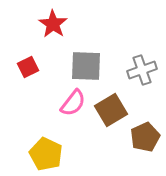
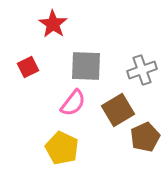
brown square: moved 7 px right
yellow pentagon: moved 16 px right, 6 px up
